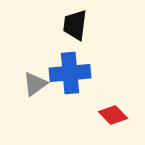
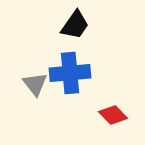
black trapezoid: rotated 152 degrees counterclockwise
gray triangle: rotated 32 degrees counterclockwise
